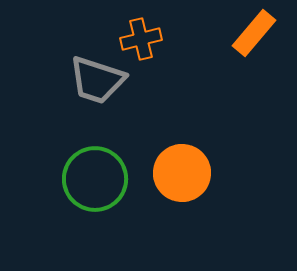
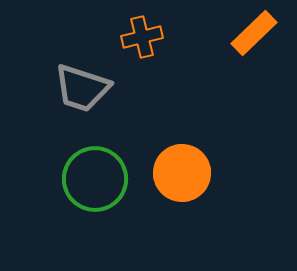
orange rectangle: rotated 6 degrees clockwise
orange cross: moved 1 px right, 2 px up
gray trapezoid: moved 15 px left, 8 px down
